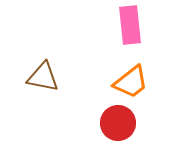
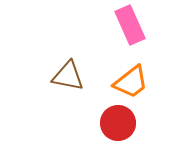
pink rectangle: rotated 18 degrees counterclockwise
brown triangle: moved 25 px right, 1 px up
